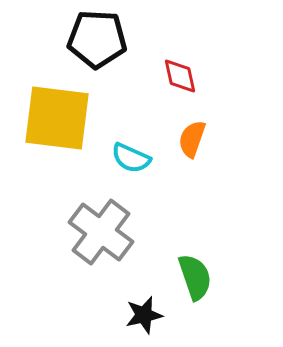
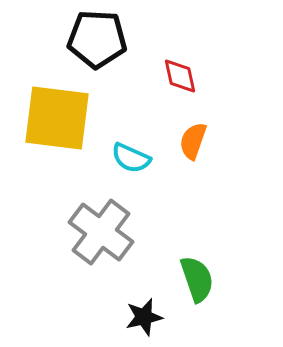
orange semicircle: moved 1 px right, 2 px down
green semicircle: moved 2 px right, 2 px down
black star: moved 2 px down
